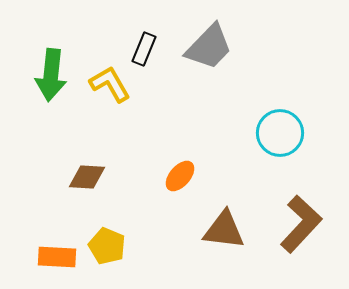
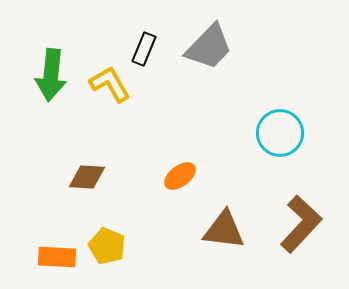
orange ellipse: rotated 12 degrees clockwise
